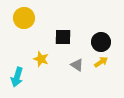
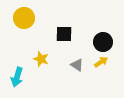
black square: moved 1 px right, 3 px up
black circle: moved 2 px right
